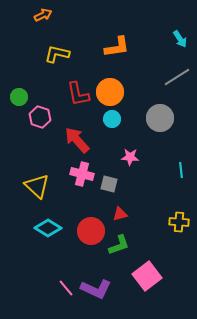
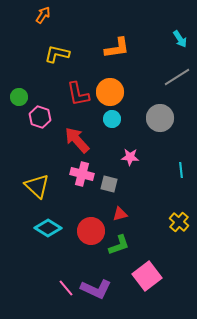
orange arrow: rotated 30 degrees counterclockwise
orange L-shape: moved 1 px down
yellow cross: rotated 36 degrees clockwise
